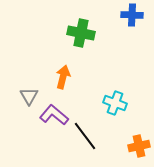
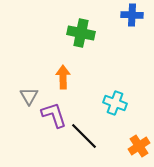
orange arrow: rotated 15 degrees counterclockwise
purple L-shape: rotated 32 degrees clockwise
black line: moved 1 px left; rotated 8 degrees counterclockwise
orange cross: rotated 20 degrees counterclockwise
